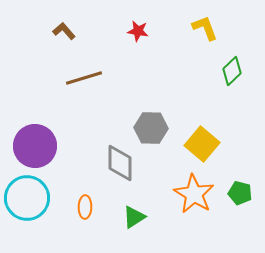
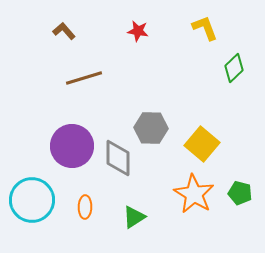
green diamond: moved 2 px right, 3 px up
purple circle: moved 37 px right
gray diamond: moved 2 px left, 5 px up
cyan circle: moved 5 px right, 2 px down
